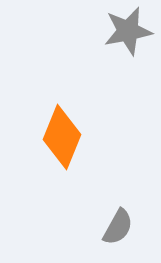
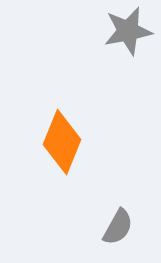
orange diamond: moved 5 px down
